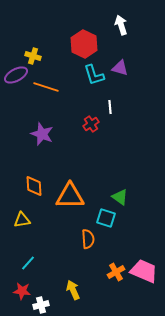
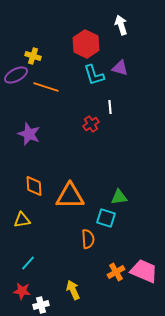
red hexagon: moved 2 px right
purple star: moved 13 px left
green triangle: moved 1 px left; rotated 42 degrees counterclockwise
